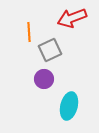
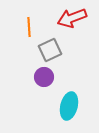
orange line: moved 5 px up
purple circle: moved 2 px up
